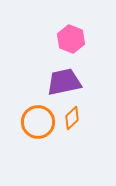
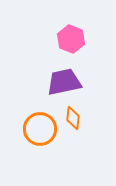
orange diamond: moved 1 px right; rotated 40 degrees counterclockwise
orange circle: moved 2 px right, 7 px down
